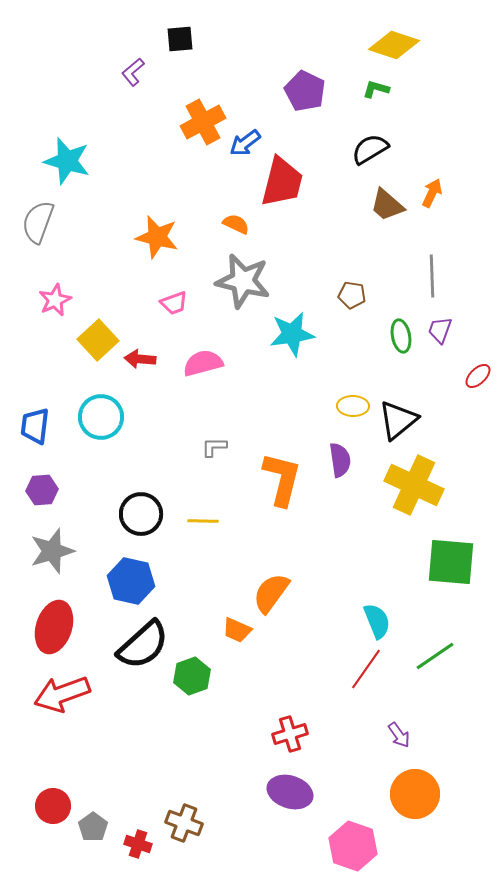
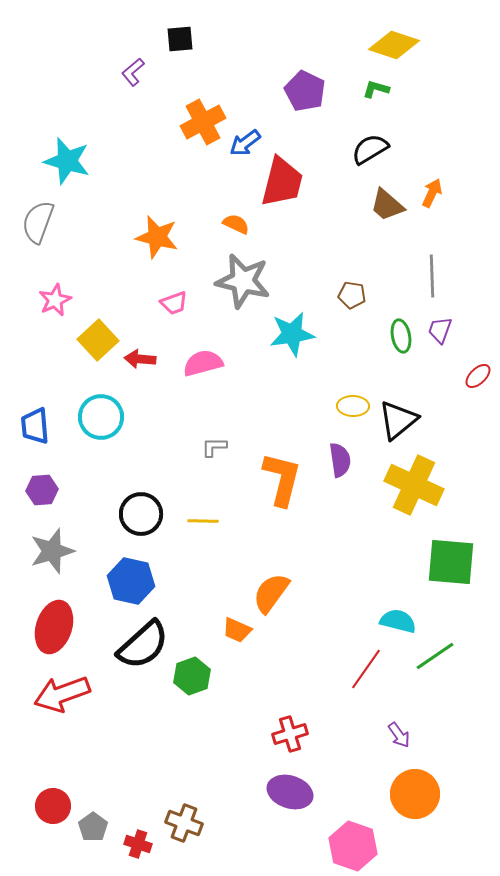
blue trapezoid at (35, 426): rotated 12 degrees counterclockwise
cyan semicircle at (377, 621): moved 21 px right; rotated 54 degrees counterclockwise
